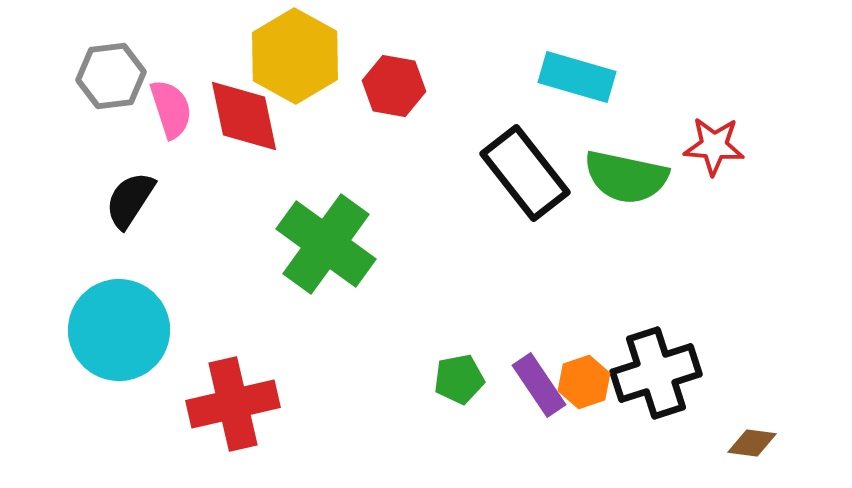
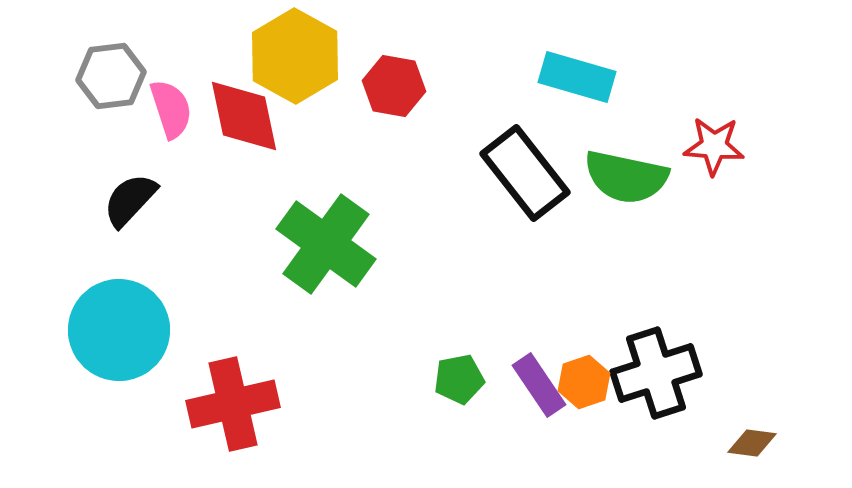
black semicircle: rotated 10 degrees clockwise
